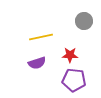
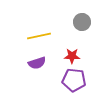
gray circle: moved 2 px left, 1 px down
yellow line: moved 2 px left, 1 px up
red star: moved 2 px right, 1 px down
